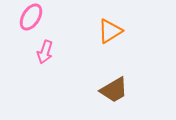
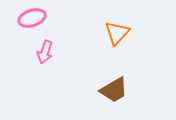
pink ellipse: moved 1 px right, 1 px down; rotated 40 degrees clockwise
orange triangle: moved 7 px right, 2 px down; rotated 16 degrees counterclockwise
